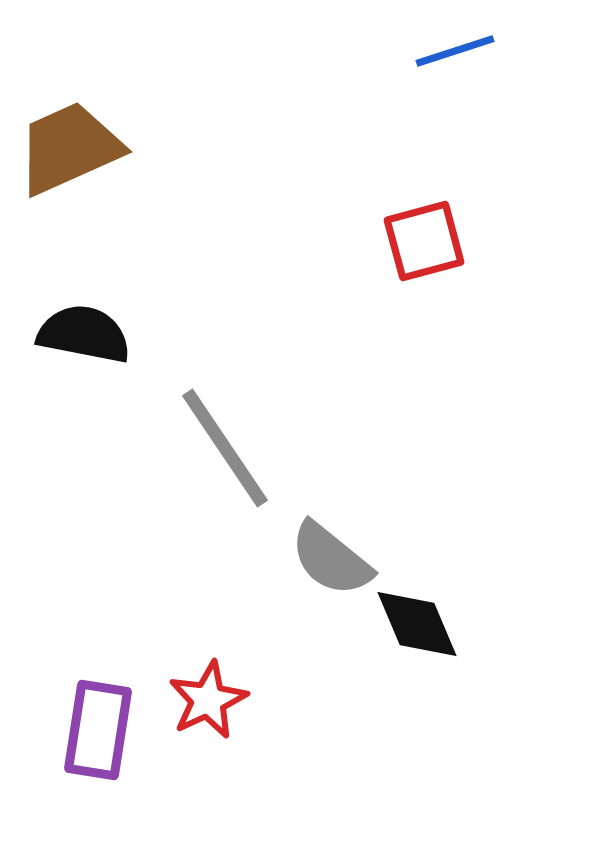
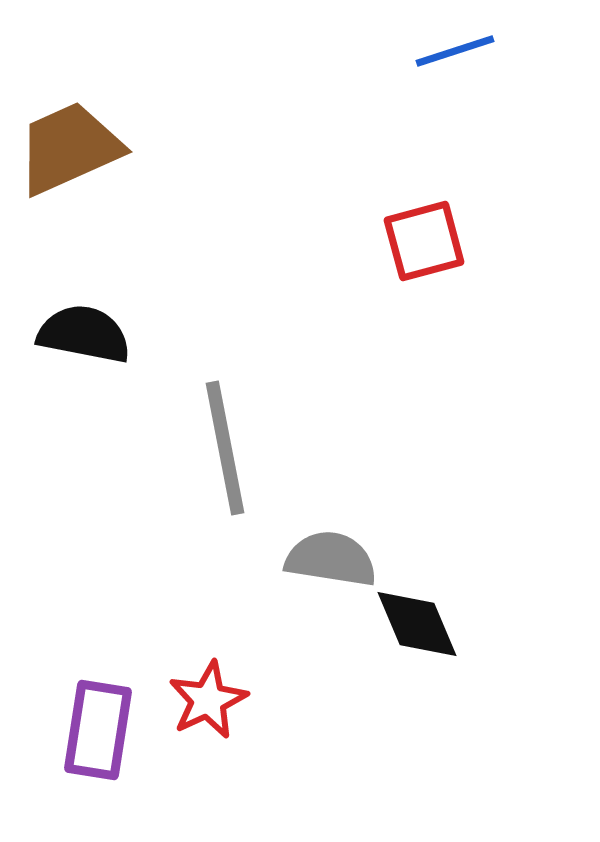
gray line: rotated 23 degrees clockwise
gray semicircle: rotated 150 degrees clockwise
